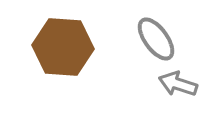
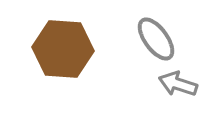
brown hexagon: moved 2 px down
